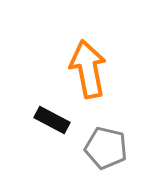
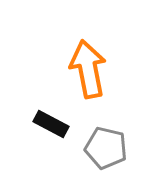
black rectangle: moved 1 px left, 4 px down
